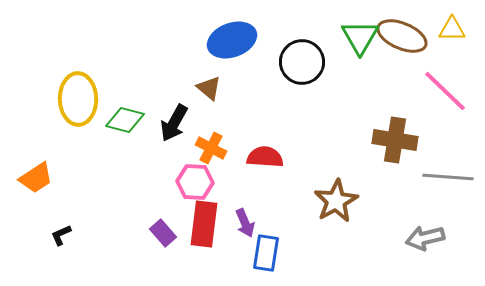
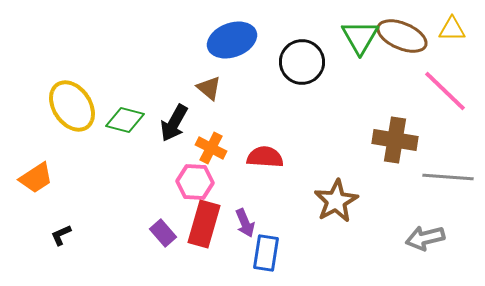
yellow ellipse: moved 6 px left, 7 px down; rotated 33 degrees counterclockwise
red rectangle: rotated 9 degrees clockwise
